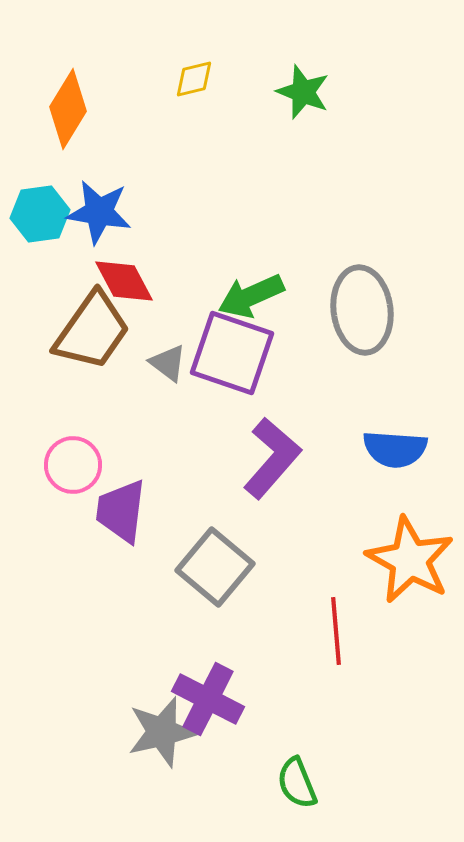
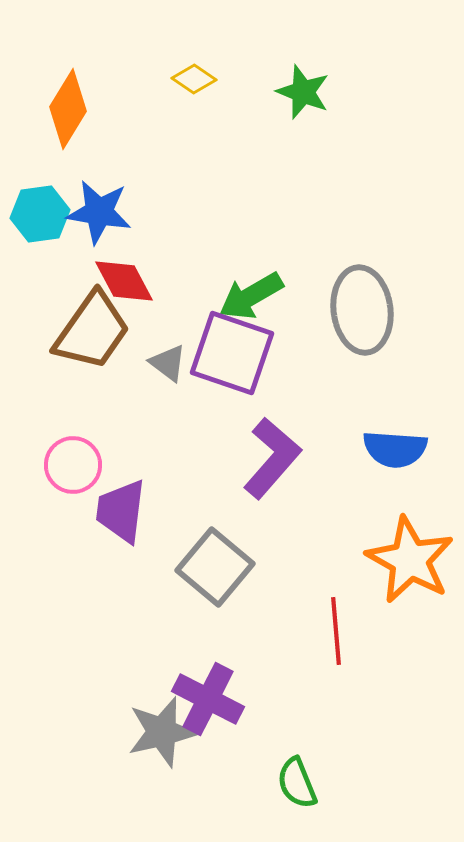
yellow diamond: rotated 48 degrees clockwise
green arrow: rotated 6 degrees counterclockwise
